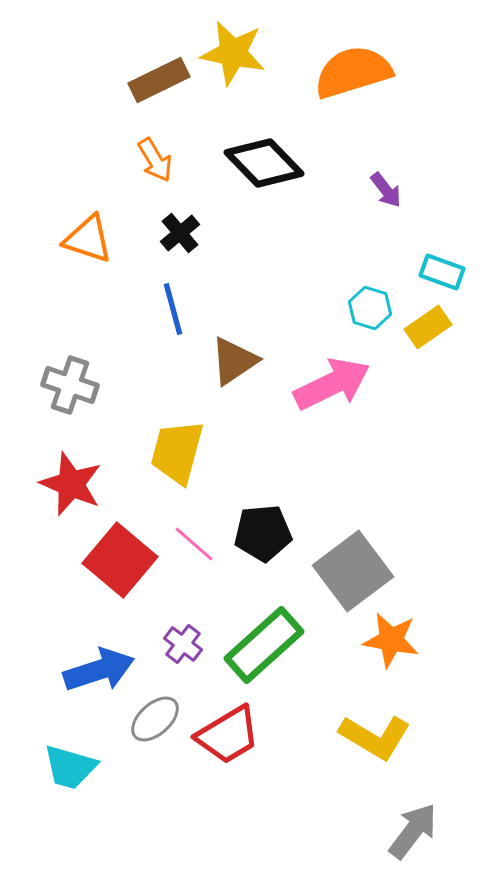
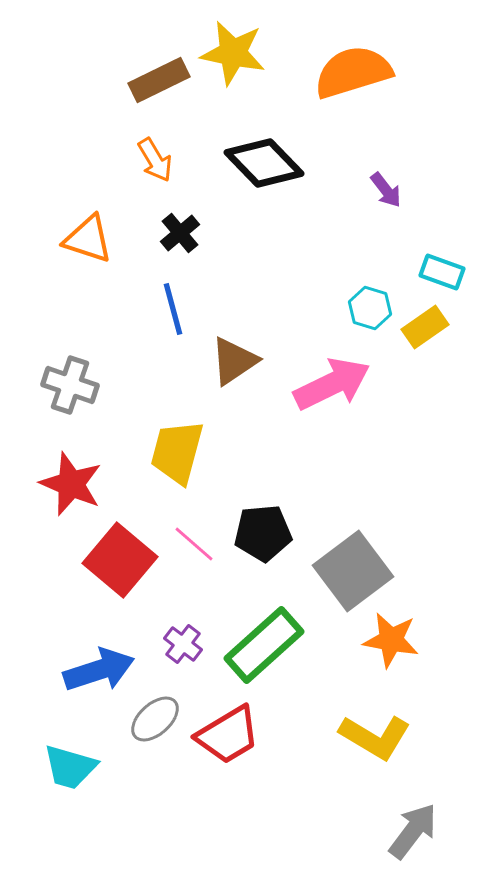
yellow rectangle: moved 3 px left
